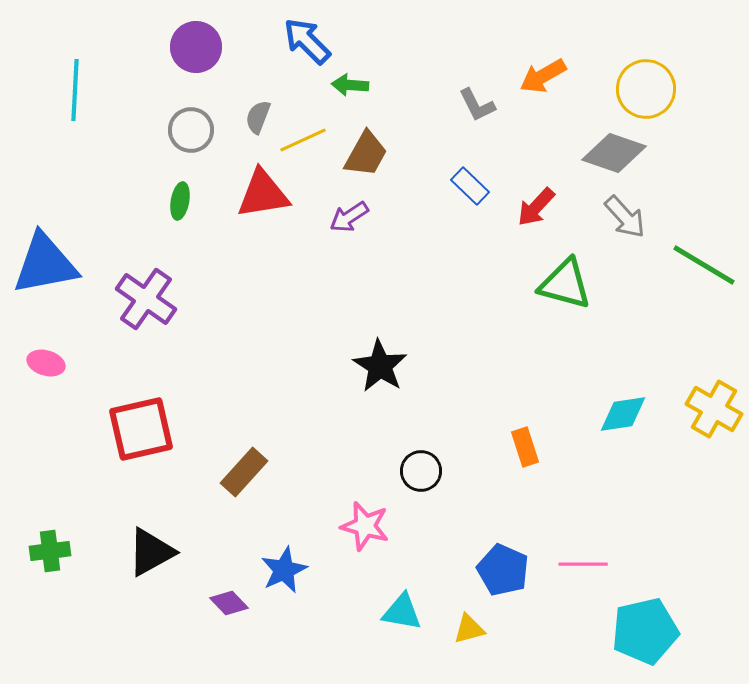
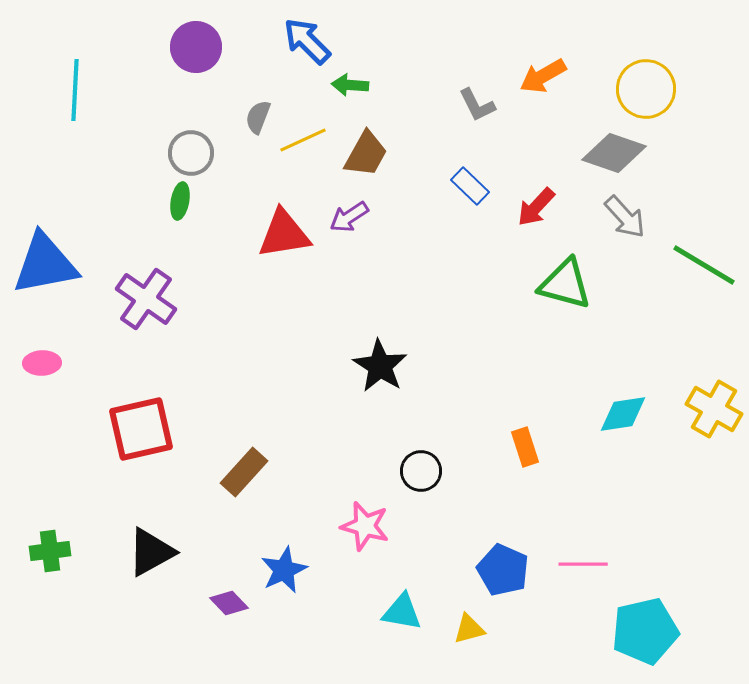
gray circle: moved 23 px down
red triangle: moved 21 px right, 40 px down
pink ellipse: moved 4 px left; rotated 18 degrees counterclockwise
